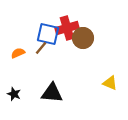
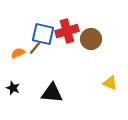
red cross: moved 3 px down
blue square: moved 5 px left
brown circle: moved 8 px right, 1 px down
brown line: moved 6 px left
black star: moved 1 px left, 6 px up
